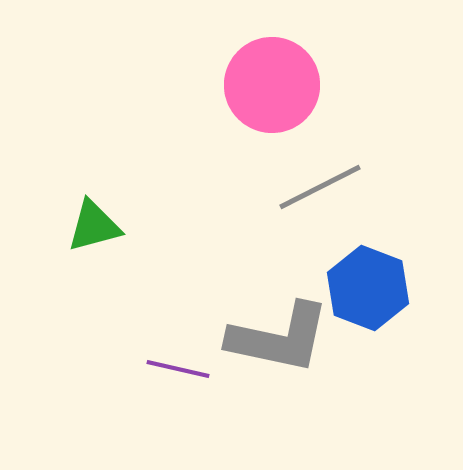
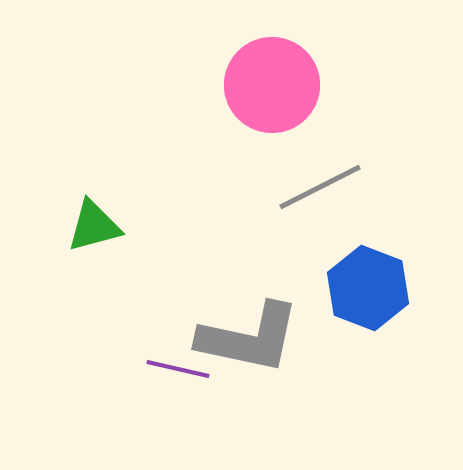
gray L-shape: moved 30 px left
